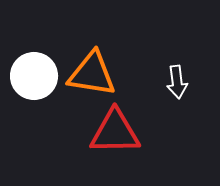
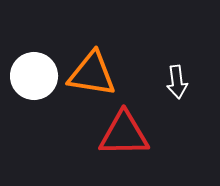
red triangle: moved 9 px right, 2 px down
